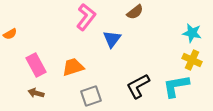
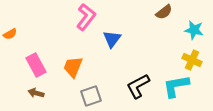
brown semicircle: moved 29 px right
cyan star: moved 2 px right, 3 px up
orange trapezoid: rotated 50 degrees counterclockwise
